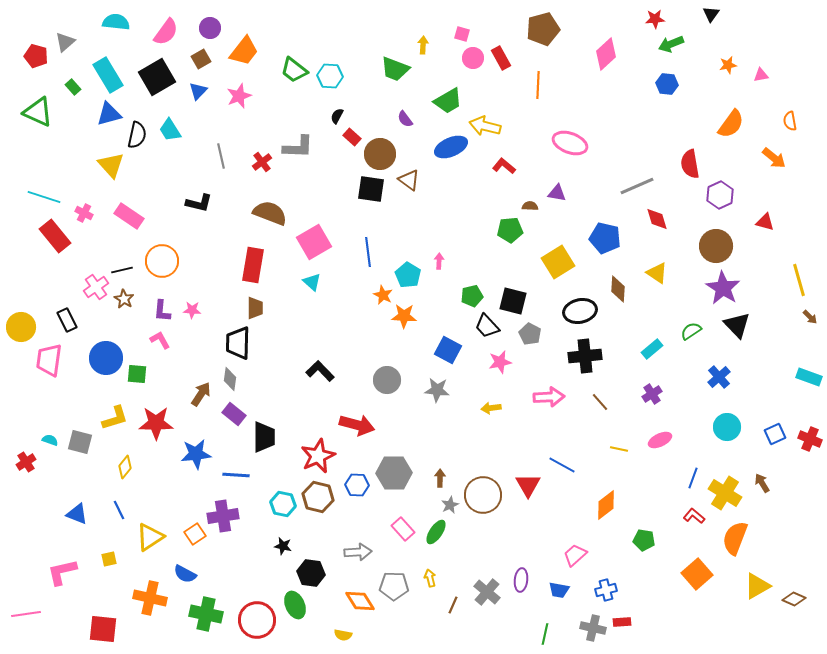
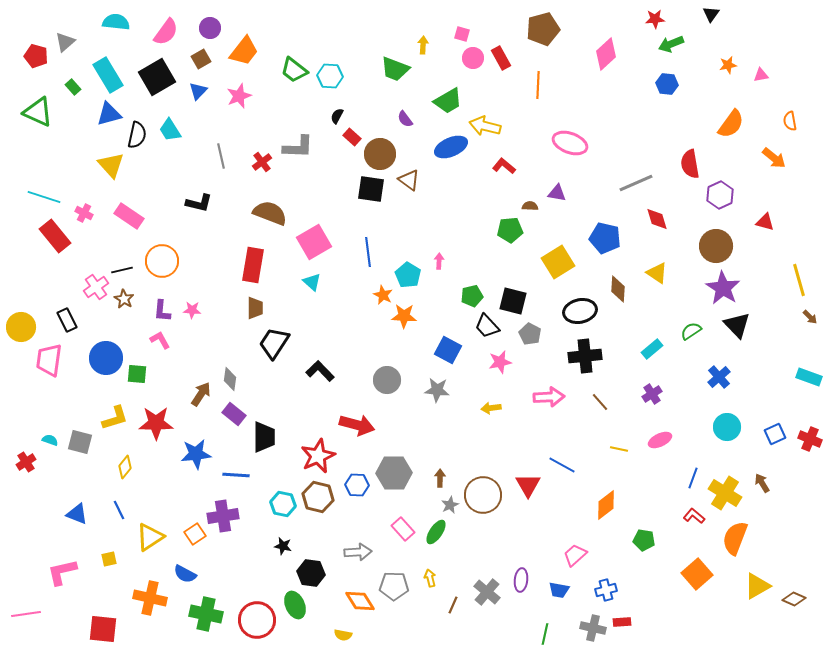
gray line at (637, 186): moved 1 px left, 3 px up
black trapezoid at (238, 343): moved 36 px right; rotated 32 degrees clockwise
